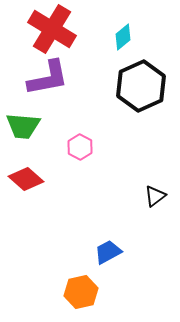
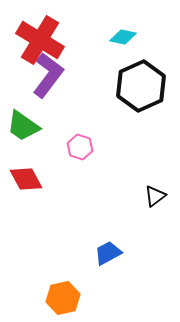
red cross: moved 12 px left, 11 px down
cyan diamond: rotated 52 degrees clockwise
purple L-shape: moved 3 px up; rotated 42 degrees counterclockwise
green trapezoid: rotated 30 degrees clockwise
pink hexagon: rotated 10 degrees counterclockwise
red diamond: rotated 20 degrees clockwise
blue trapezoid: moved 1 px down
orange hexagon: moved 18 px left, 6 px down
